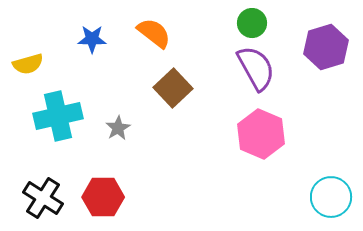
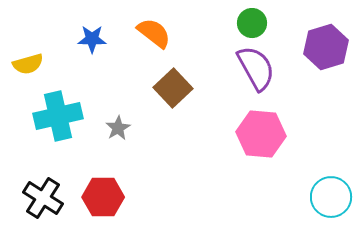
pink hexagon: rotated 18 degrees counterclockwise
